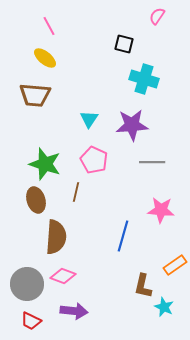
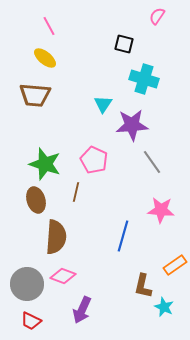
cyan triangle: moved 14 px right, 15 px up
gray line: rotated 55 degrees clockwise
purple arrow: moved 8 px right, 1 px up; rotated 108 degrees clockwise
